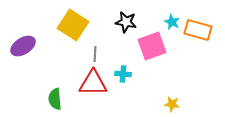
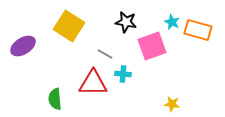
yellow square: moved 4 px left, 1 px down
gray line: moved 10 px right; rotated 63 degrees counterclockwise
